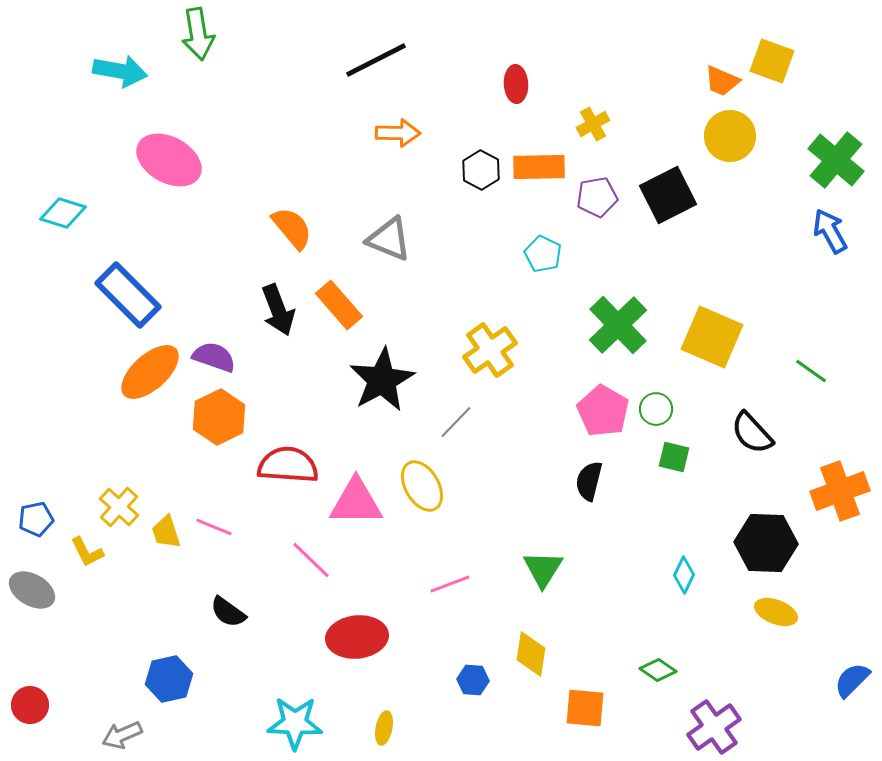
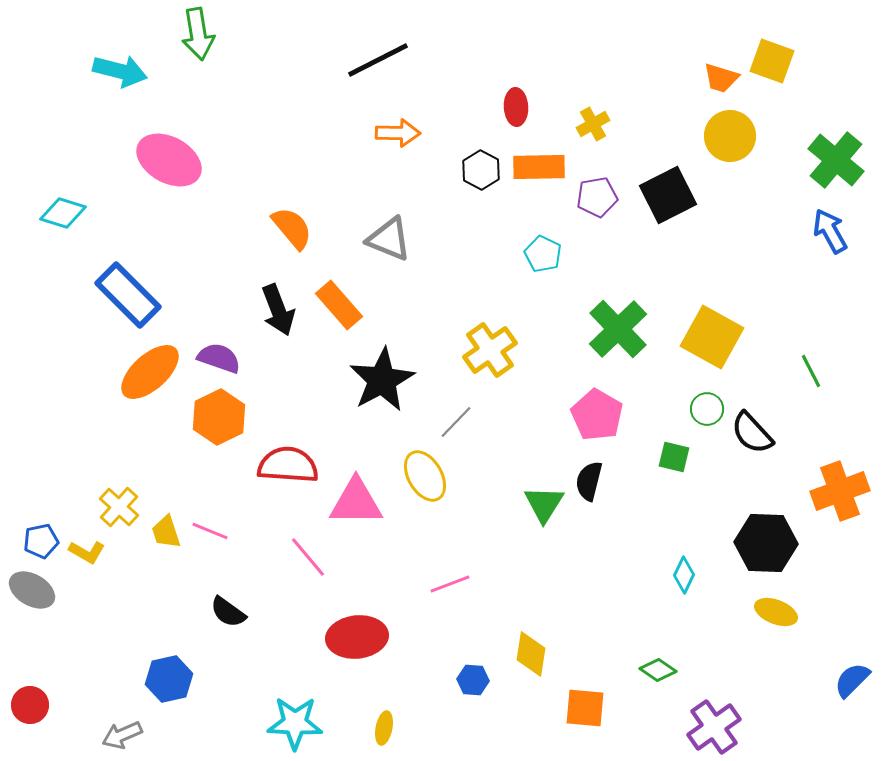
black line at (376, 60): moved 2 px right
cyan arrow at (120, 71): rotated 4 degrees clockwise
orange trapezoid at (722, 81): moved 1 px left, 3 px up; rotated 6 degrees counterclockwise
red ellipse at (516, 84): moved 23 px down
green cross at (618, 325): moved 4 px down
yellow square at (712, 337): rotated 6 degrees clockwise
purple semicircle at (214, 357): moved 5 px right, 1 px down
green line at (811, 371): rotated 28 degrees clockwise
green circle at (656, 409): moved 51 px right
pink pentagon at (603, 411): moved 6 px left, 4 px down
yellow ellipse at (422, 486): moved 3 px right, 10 px up
blue pentagon at (36, 519): moved 5 px right, 22 px down
pink line at (214, 527): moved 4 px left, 4 px down
yellow L-shape at (87, 552): rotated 33 degrees counterclockwise
pink line at (311, 560): moved 3 px left, 3 px up; rotated 6 degrees clockwise
green triangle at (543, 569): moved 1 px right, 65 px up
